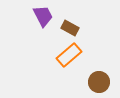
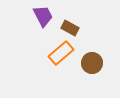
orange rectangle: moved 8 px left, 2 px up
brown circle: moved 7 px left, 19 px up
